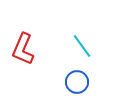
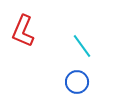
red L-shape: moved 18 px up
